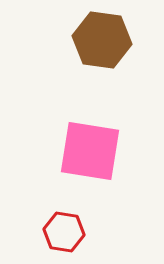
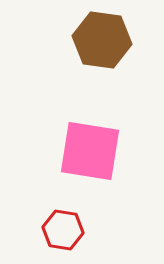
red hexagon: moved 1 px left, 2 px up
